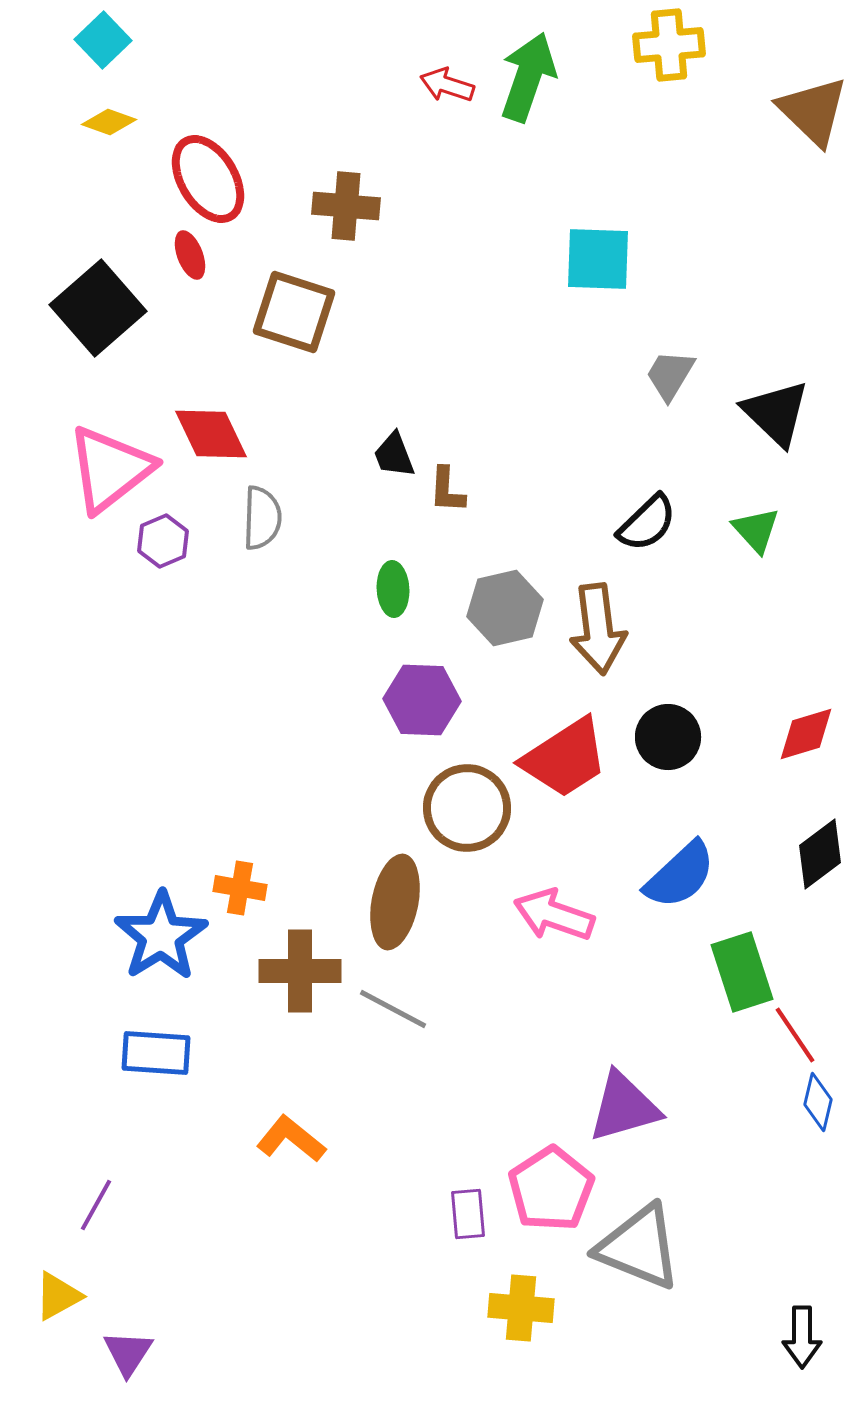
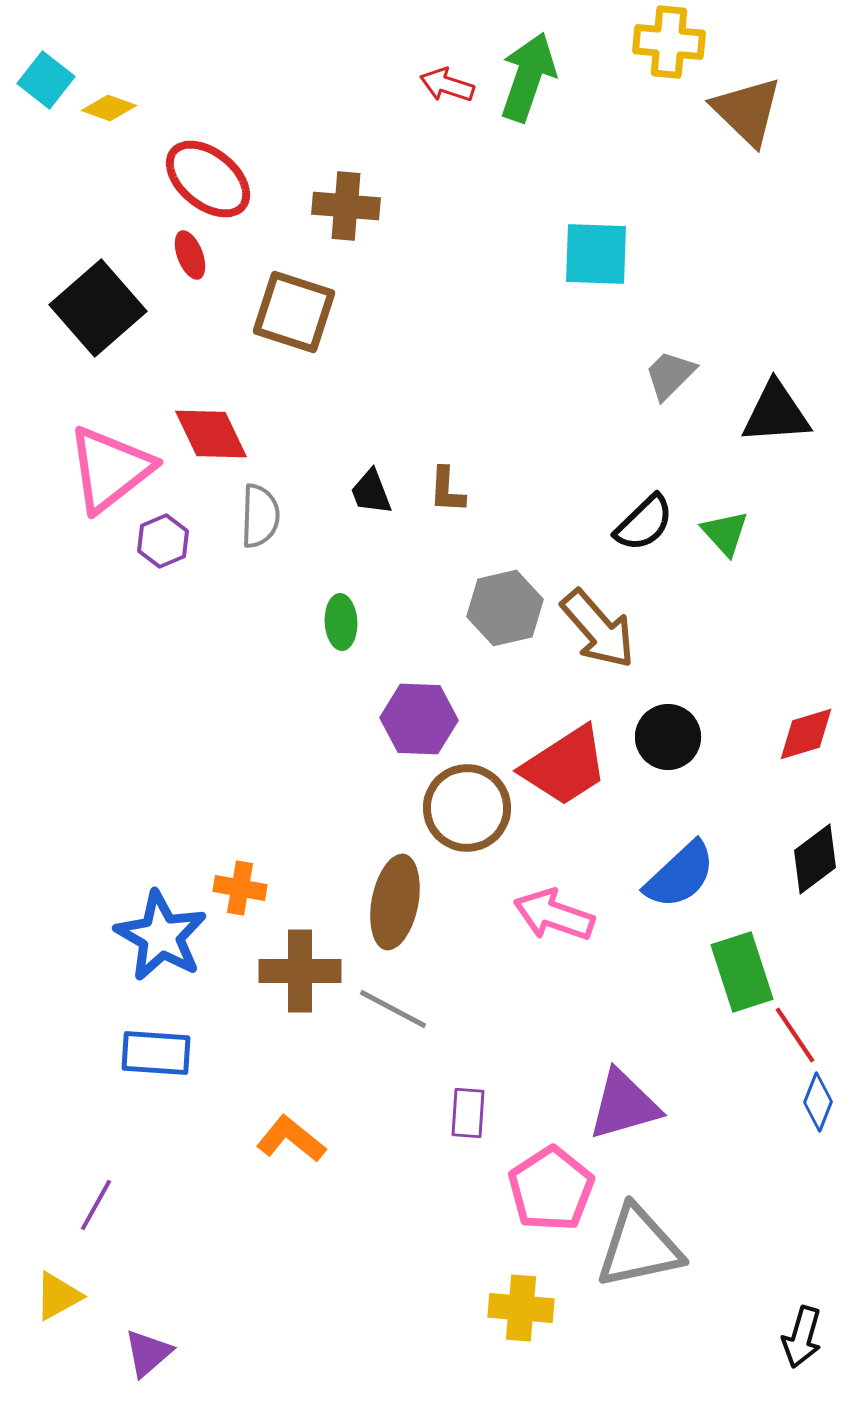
cyan square at (103, 40): moved 57 px left, 40 px down; rotated 8 degrees counterclockwise
yellow cross at (669, 45): moved 3 px up; rotated 10 degrees clockwise
brown triangle at (813, 111): moved 66 px left
yellow diamond at (109, 122): moved 14 px up
red ellipse at (208, 179): rotated 20 degrees counterclockwise
cyan square at (598, 259): moved 2 px left, 5 px up
gray trapezoid at (670, 375): rotated 14 degrees clockwise
black triangle at (776, 413): rotated 48 degrees counterclockwise
black trapezoid at (394, 455): moved 23 px left, 37 px down
gray semicircle at (262, 518): moved 2 px left, 2 px up
black semicircle at (647, 523): moved 3 px left
green triangle at (756, 530): moved 31 px left, 3 px down
green ellipse at (393, 589): moved 52 px left, 33 px down
brown arrow at (598, 629): rotated 34 degrees counterclockwise
purple hexagon at (422, 700): moved 3 px left, 19 px down
red trapezoid at (565, 758): moved 8 px down
black diamond at (820, 854): moved 5 px left, 5 px down
blue star at (161, 936): rotated 10 degrees counterclockwise
blue diamond at (818, 1102): rotated 8 degrees clockwise
purple triangle at (624, 1107): moved 2 px up
purple rectangle at (468, 1214): moved 101 px up; rotated 9 degrees clockwise
gray triangle at (639, 1247): rotated 34 degrees counterclockwise
black arrow at (802, 1337): rotated 16 degrees clockwise
purple triangle at (128, 1353): moved 20 px right; rotated 16 degrees clockwise
